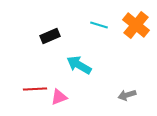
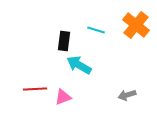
cyan line: moved 3 px left, 5 px down
black rectangle: moved 14 px right, 5 px down; rotated 60 degrees counterclockwise
pink triangle: moved 4 px right
